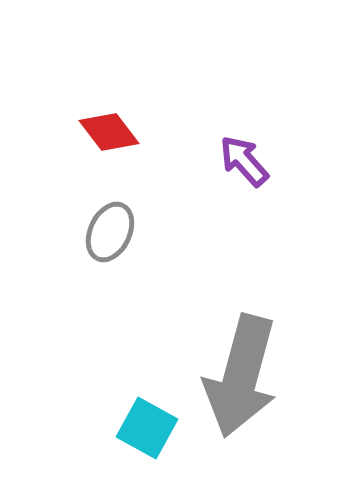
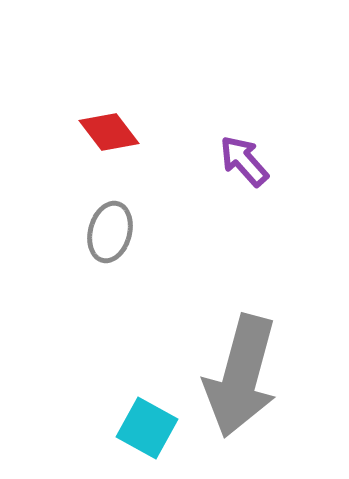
gray ellipse: rotated 10 degrees counterclockwise
